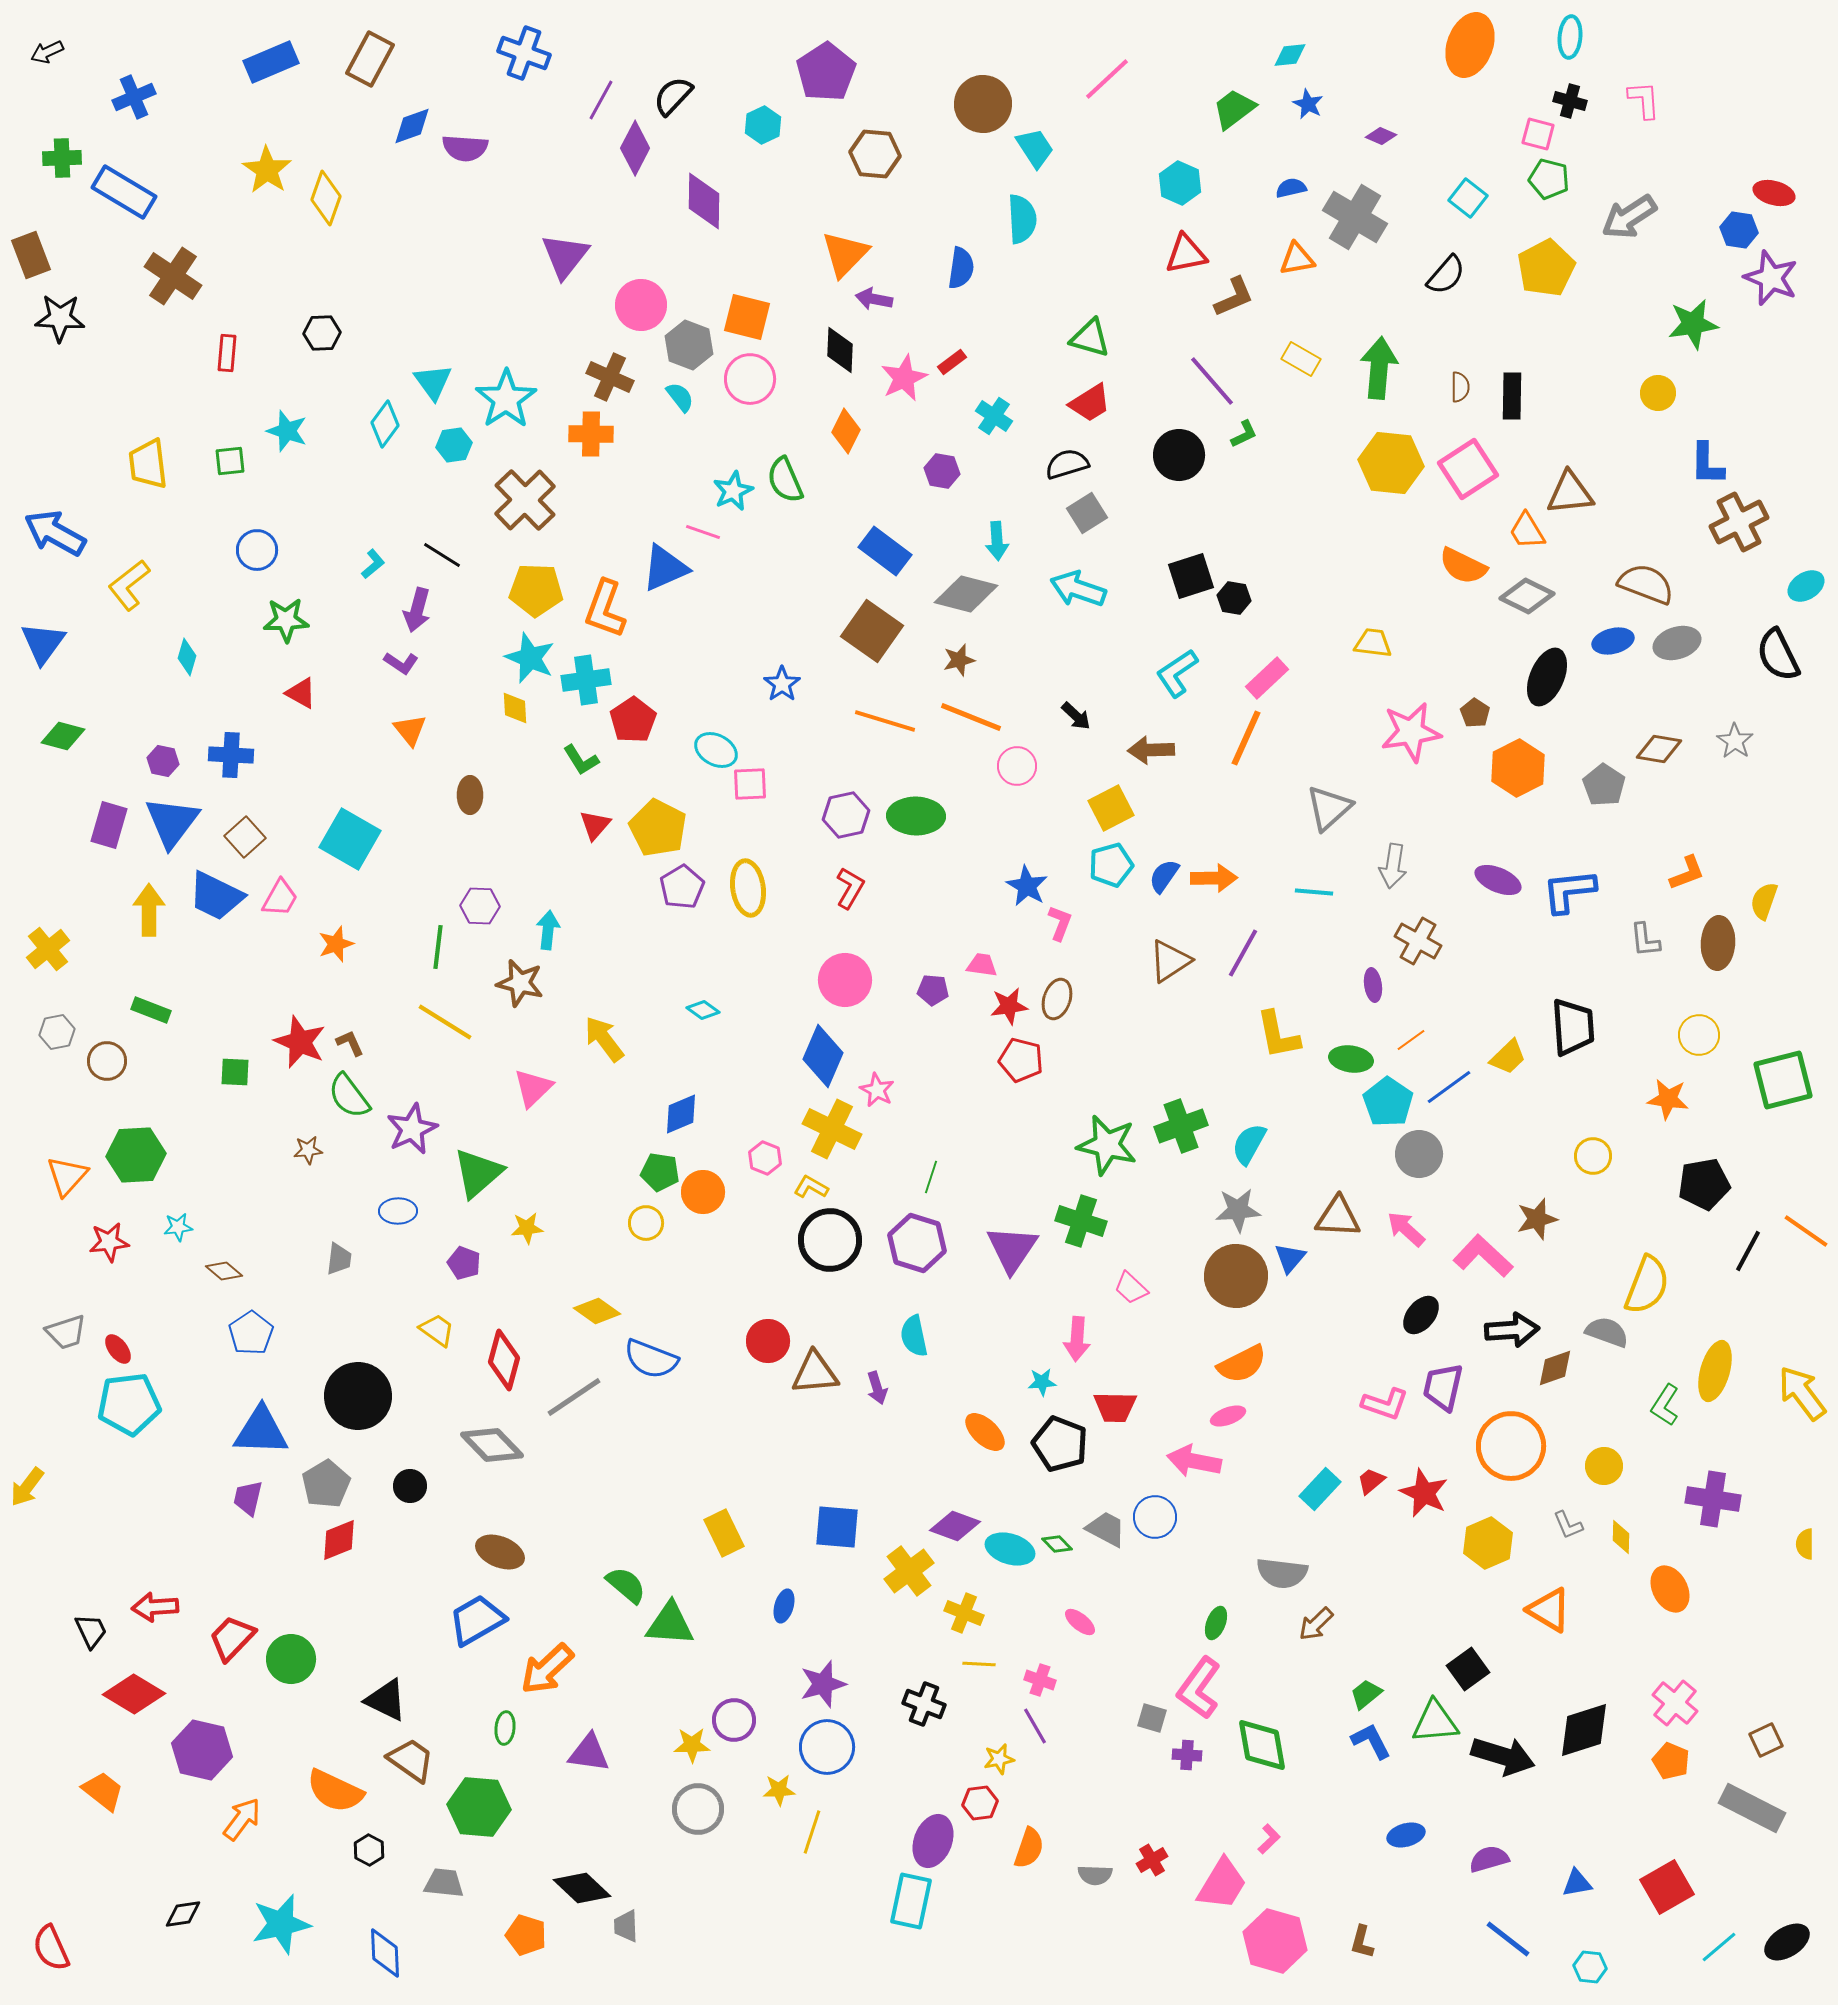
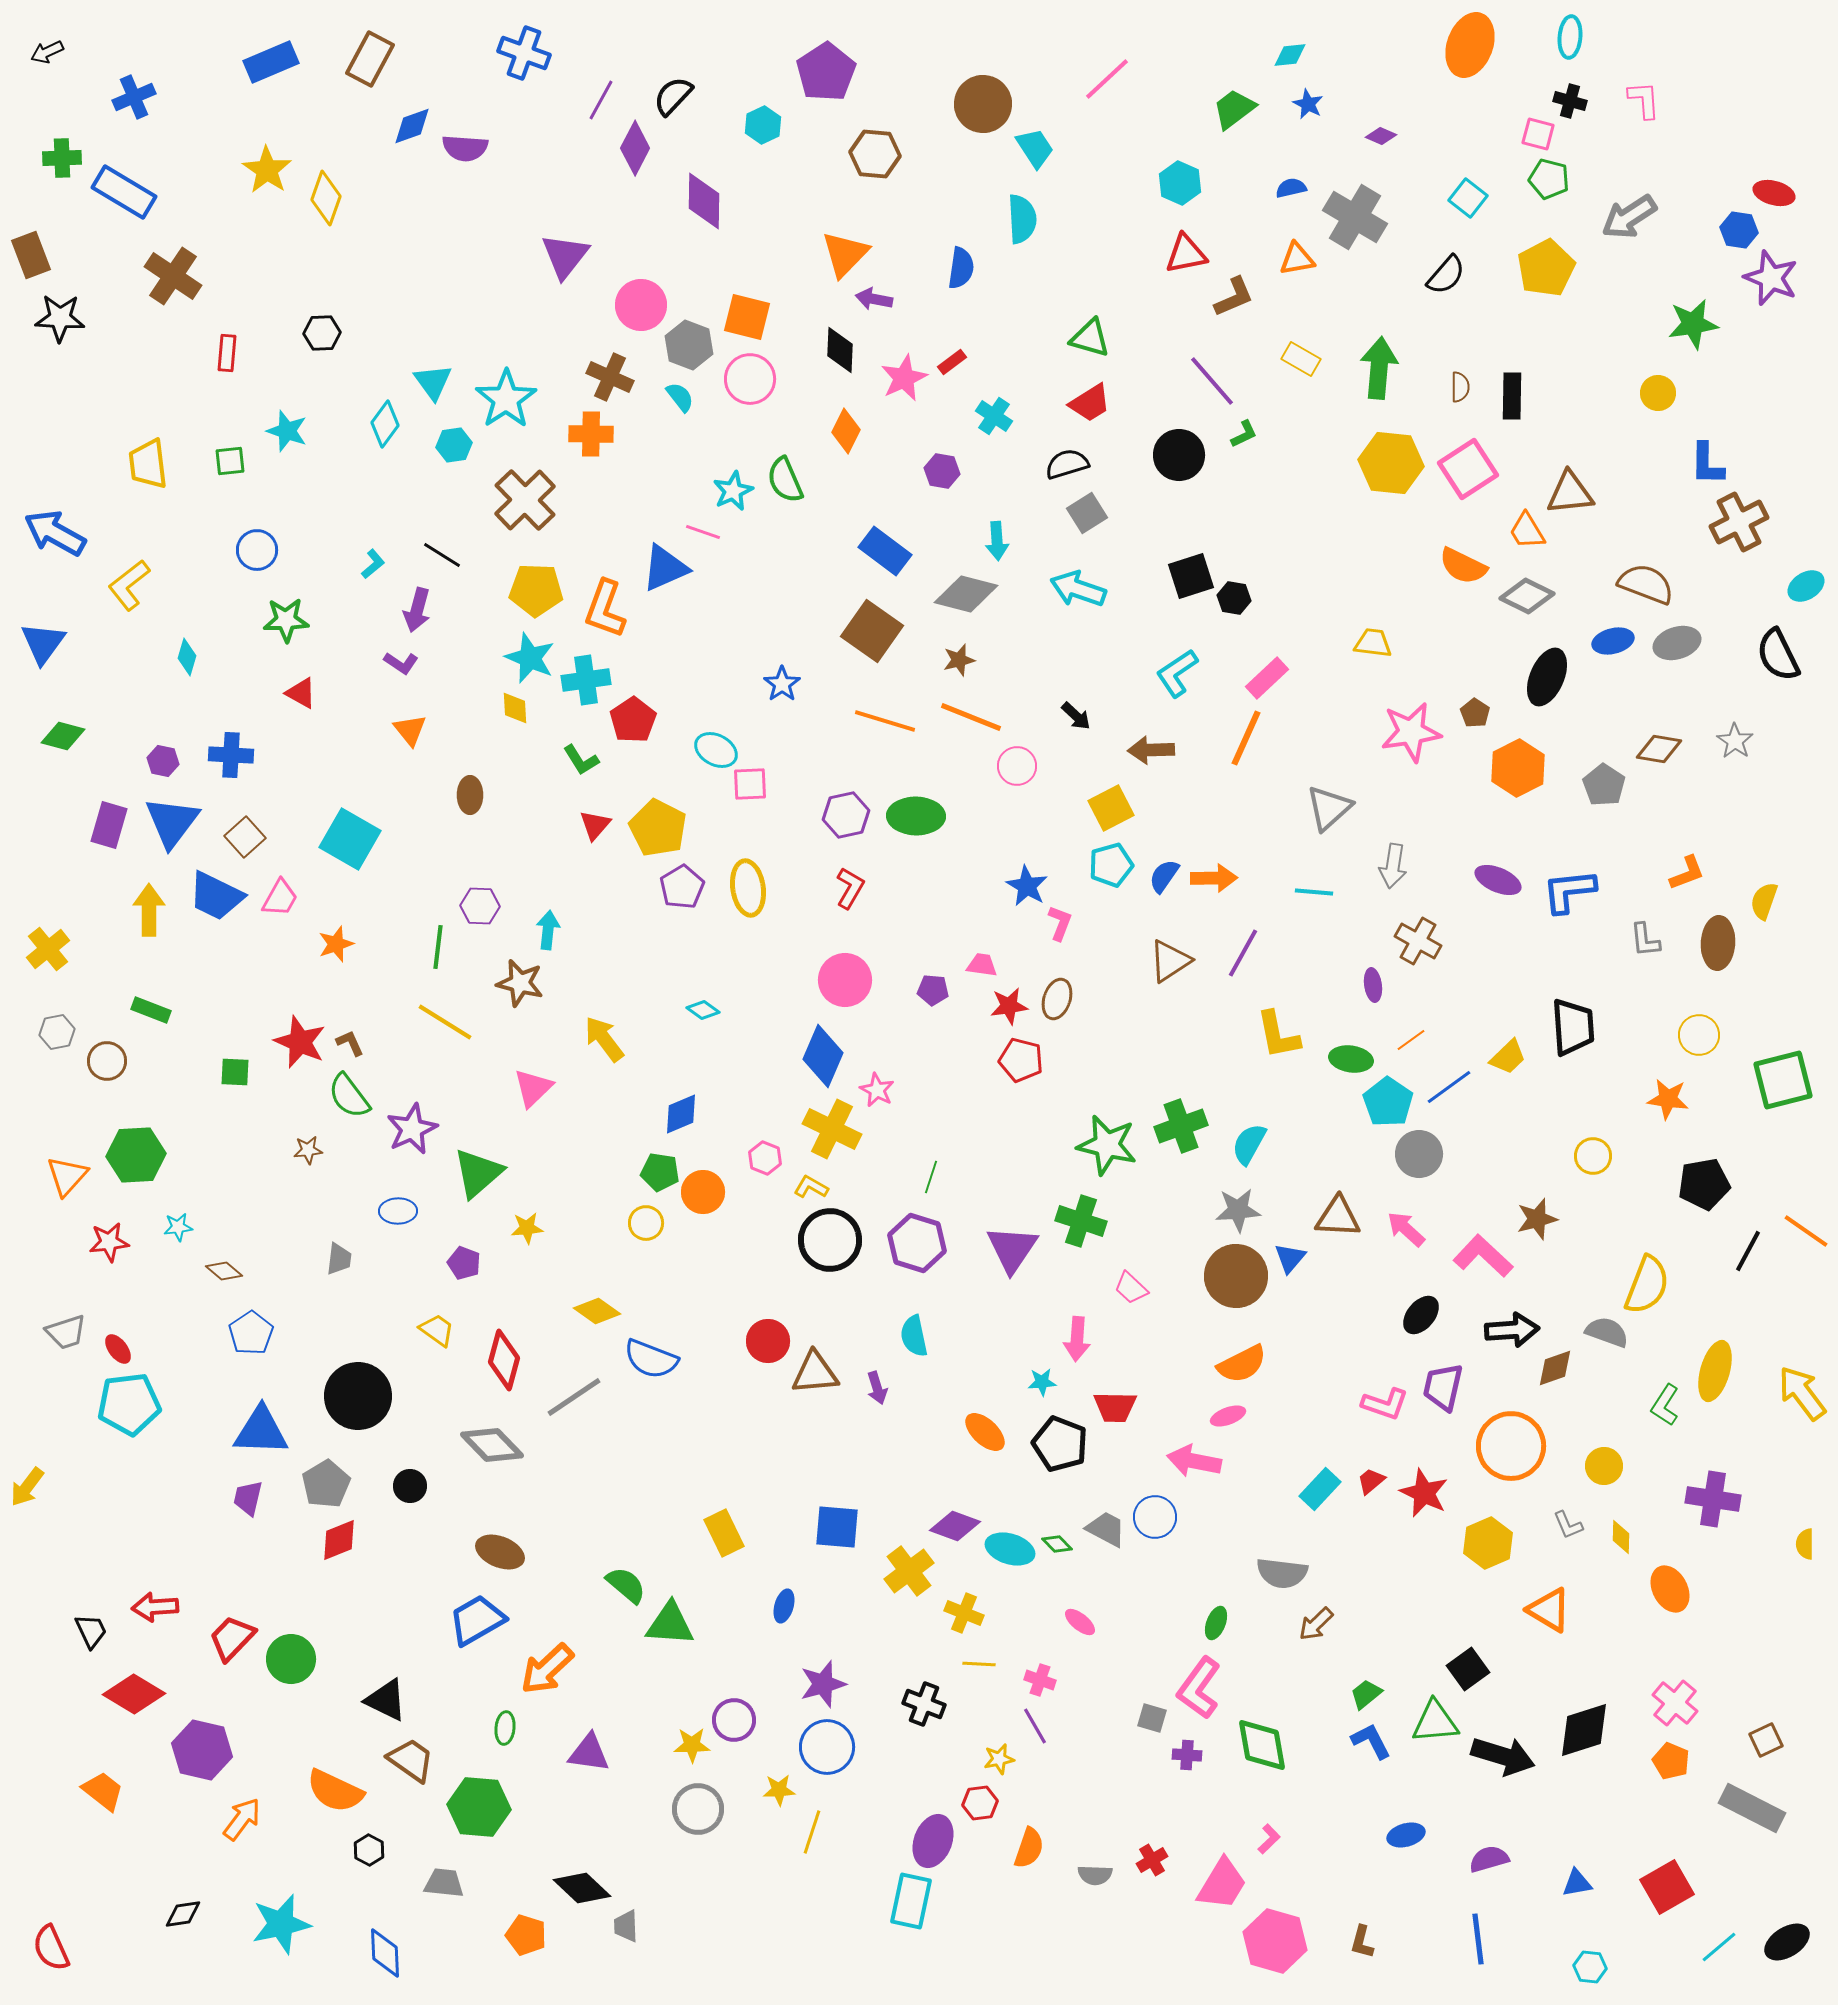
blue line at (1508, 1939): moved 30 px left; rotated 45 degrees clockwise
